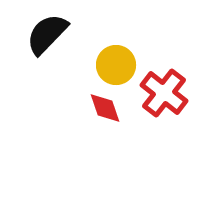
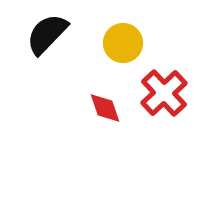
yellow circle: moved 7 px right, 22 px up
red cross: rotated 9 degrees clockwise
